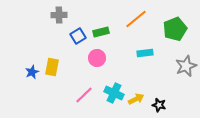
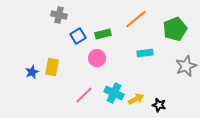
gray cross: rotated 14 degrees clockwise
green rectangle: moved 2 px right, 2 px down
